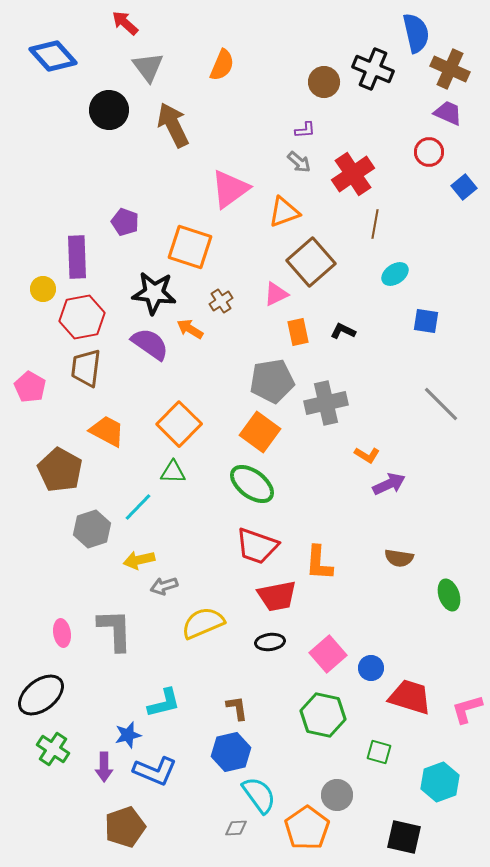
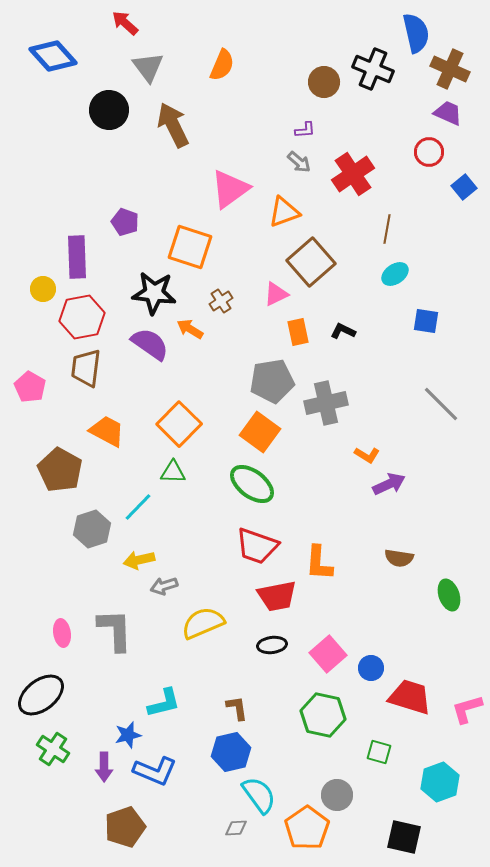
brown line at (375, 224): moved 12 px right, 5 px down
black ellipse at (270, 642): moved 2 px right, 3 px down
